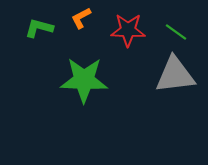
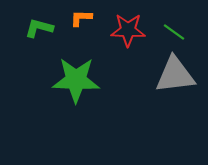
orange L-shape: rotated 30 degrees clockwise
green line: moved 2 px left
green star: moved 8 px left
